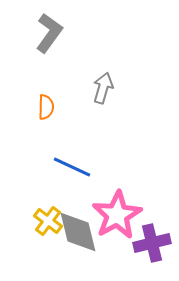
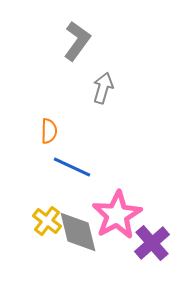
gray L-shape: moved 28 px right, 8 px down
orange semicircle: moved 3 px right, 24 px down
yellow cross: moved 1 px left
purple cross: rotated 27 degrees counterclockwise
